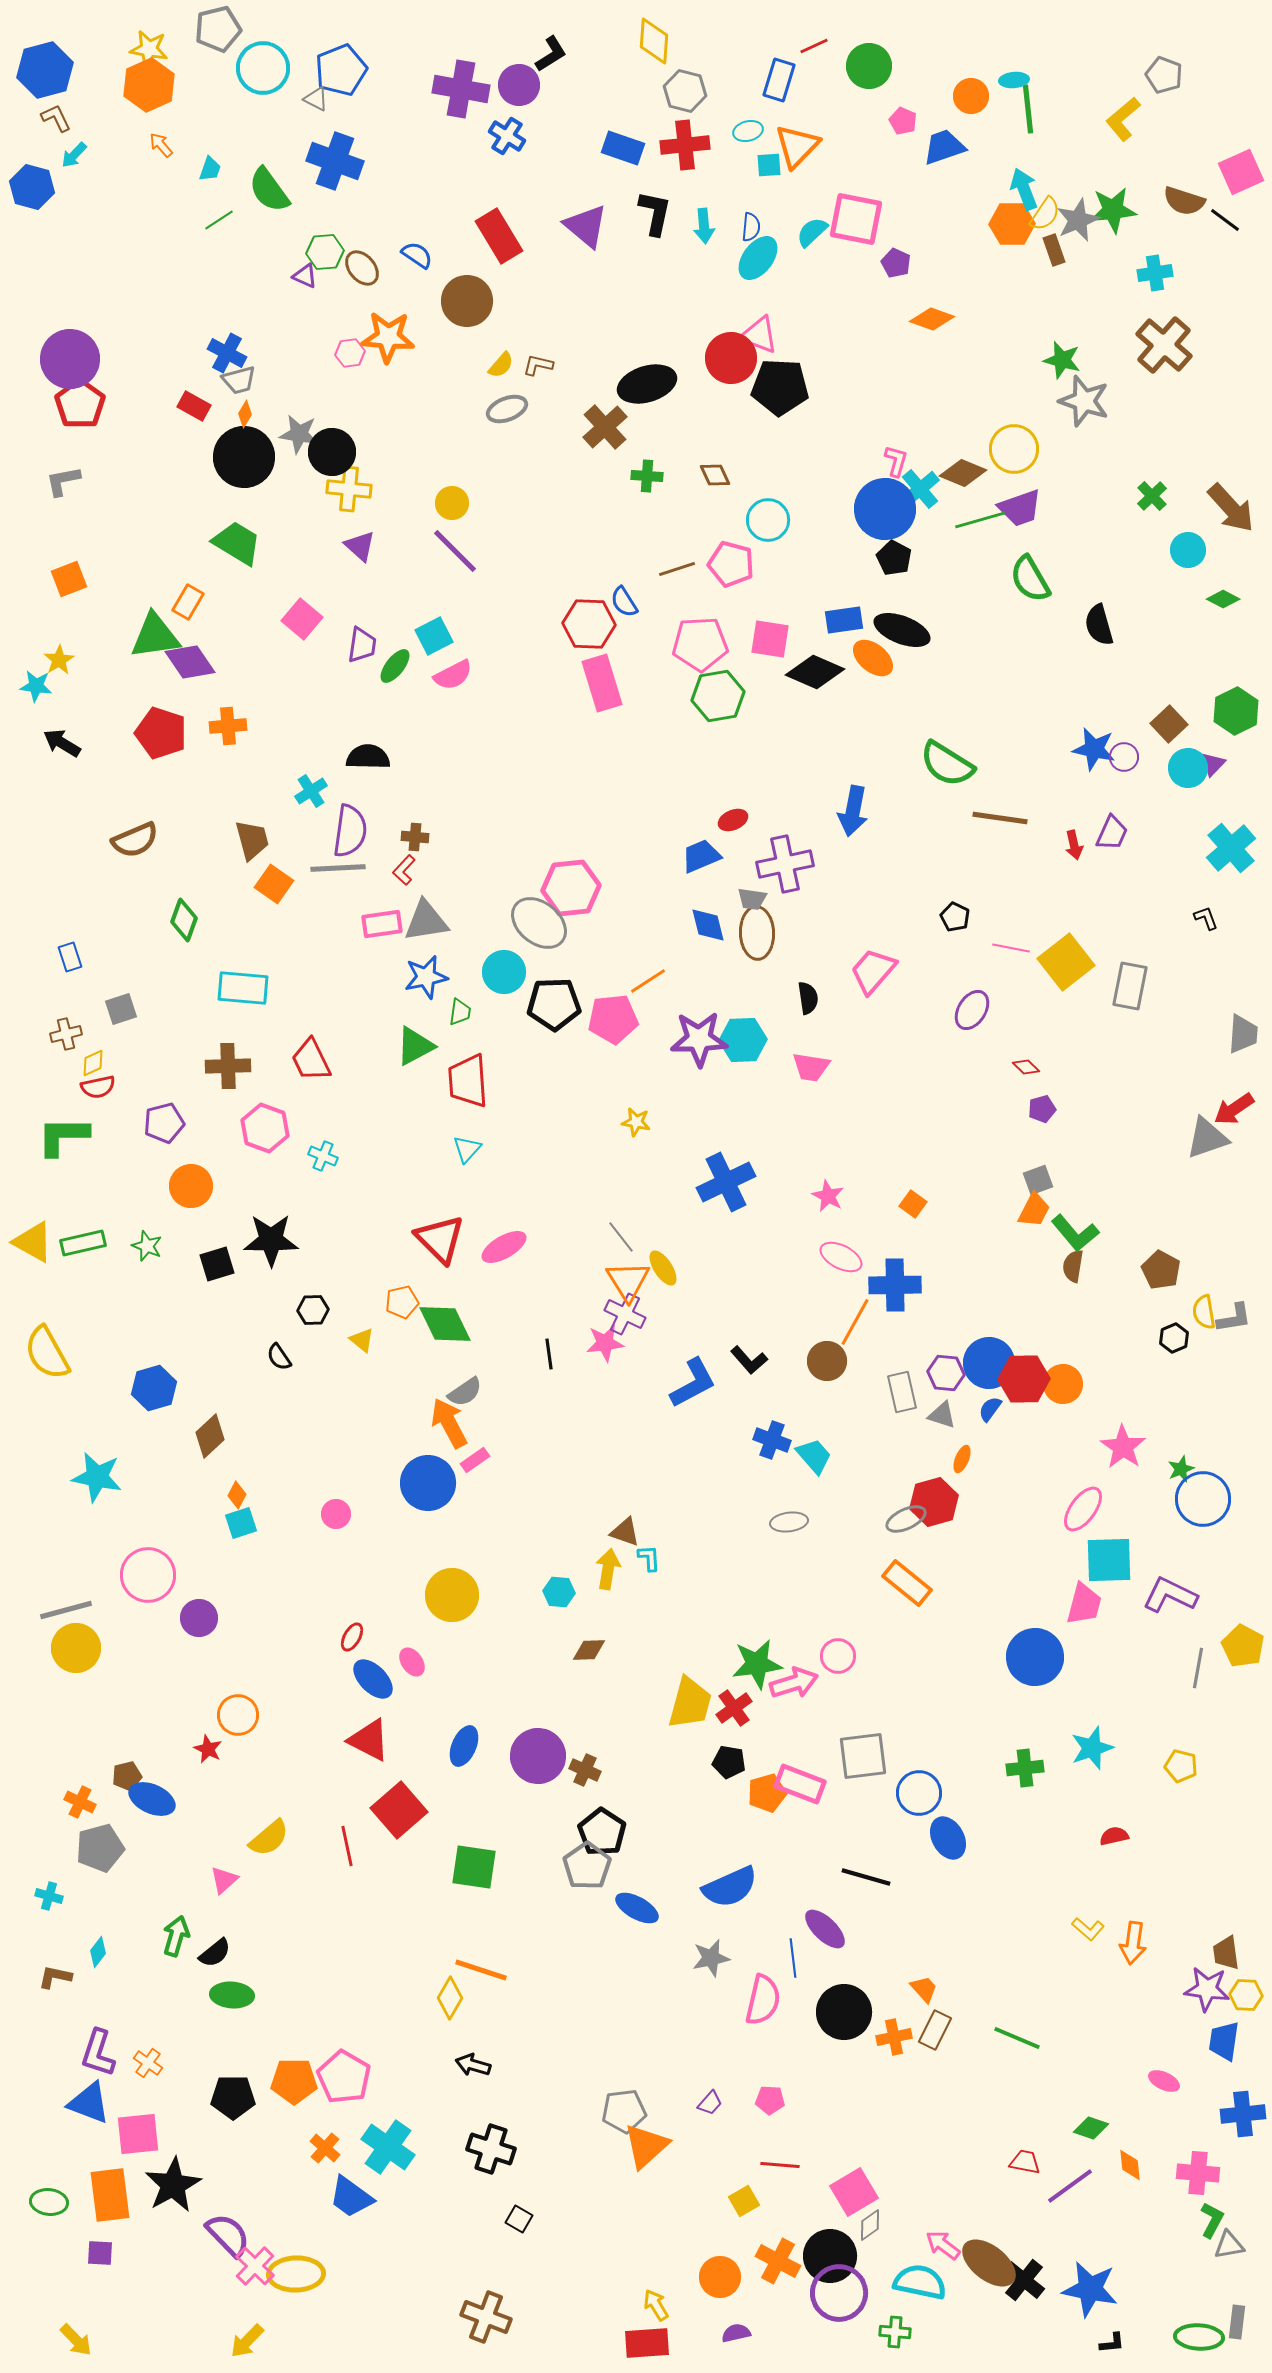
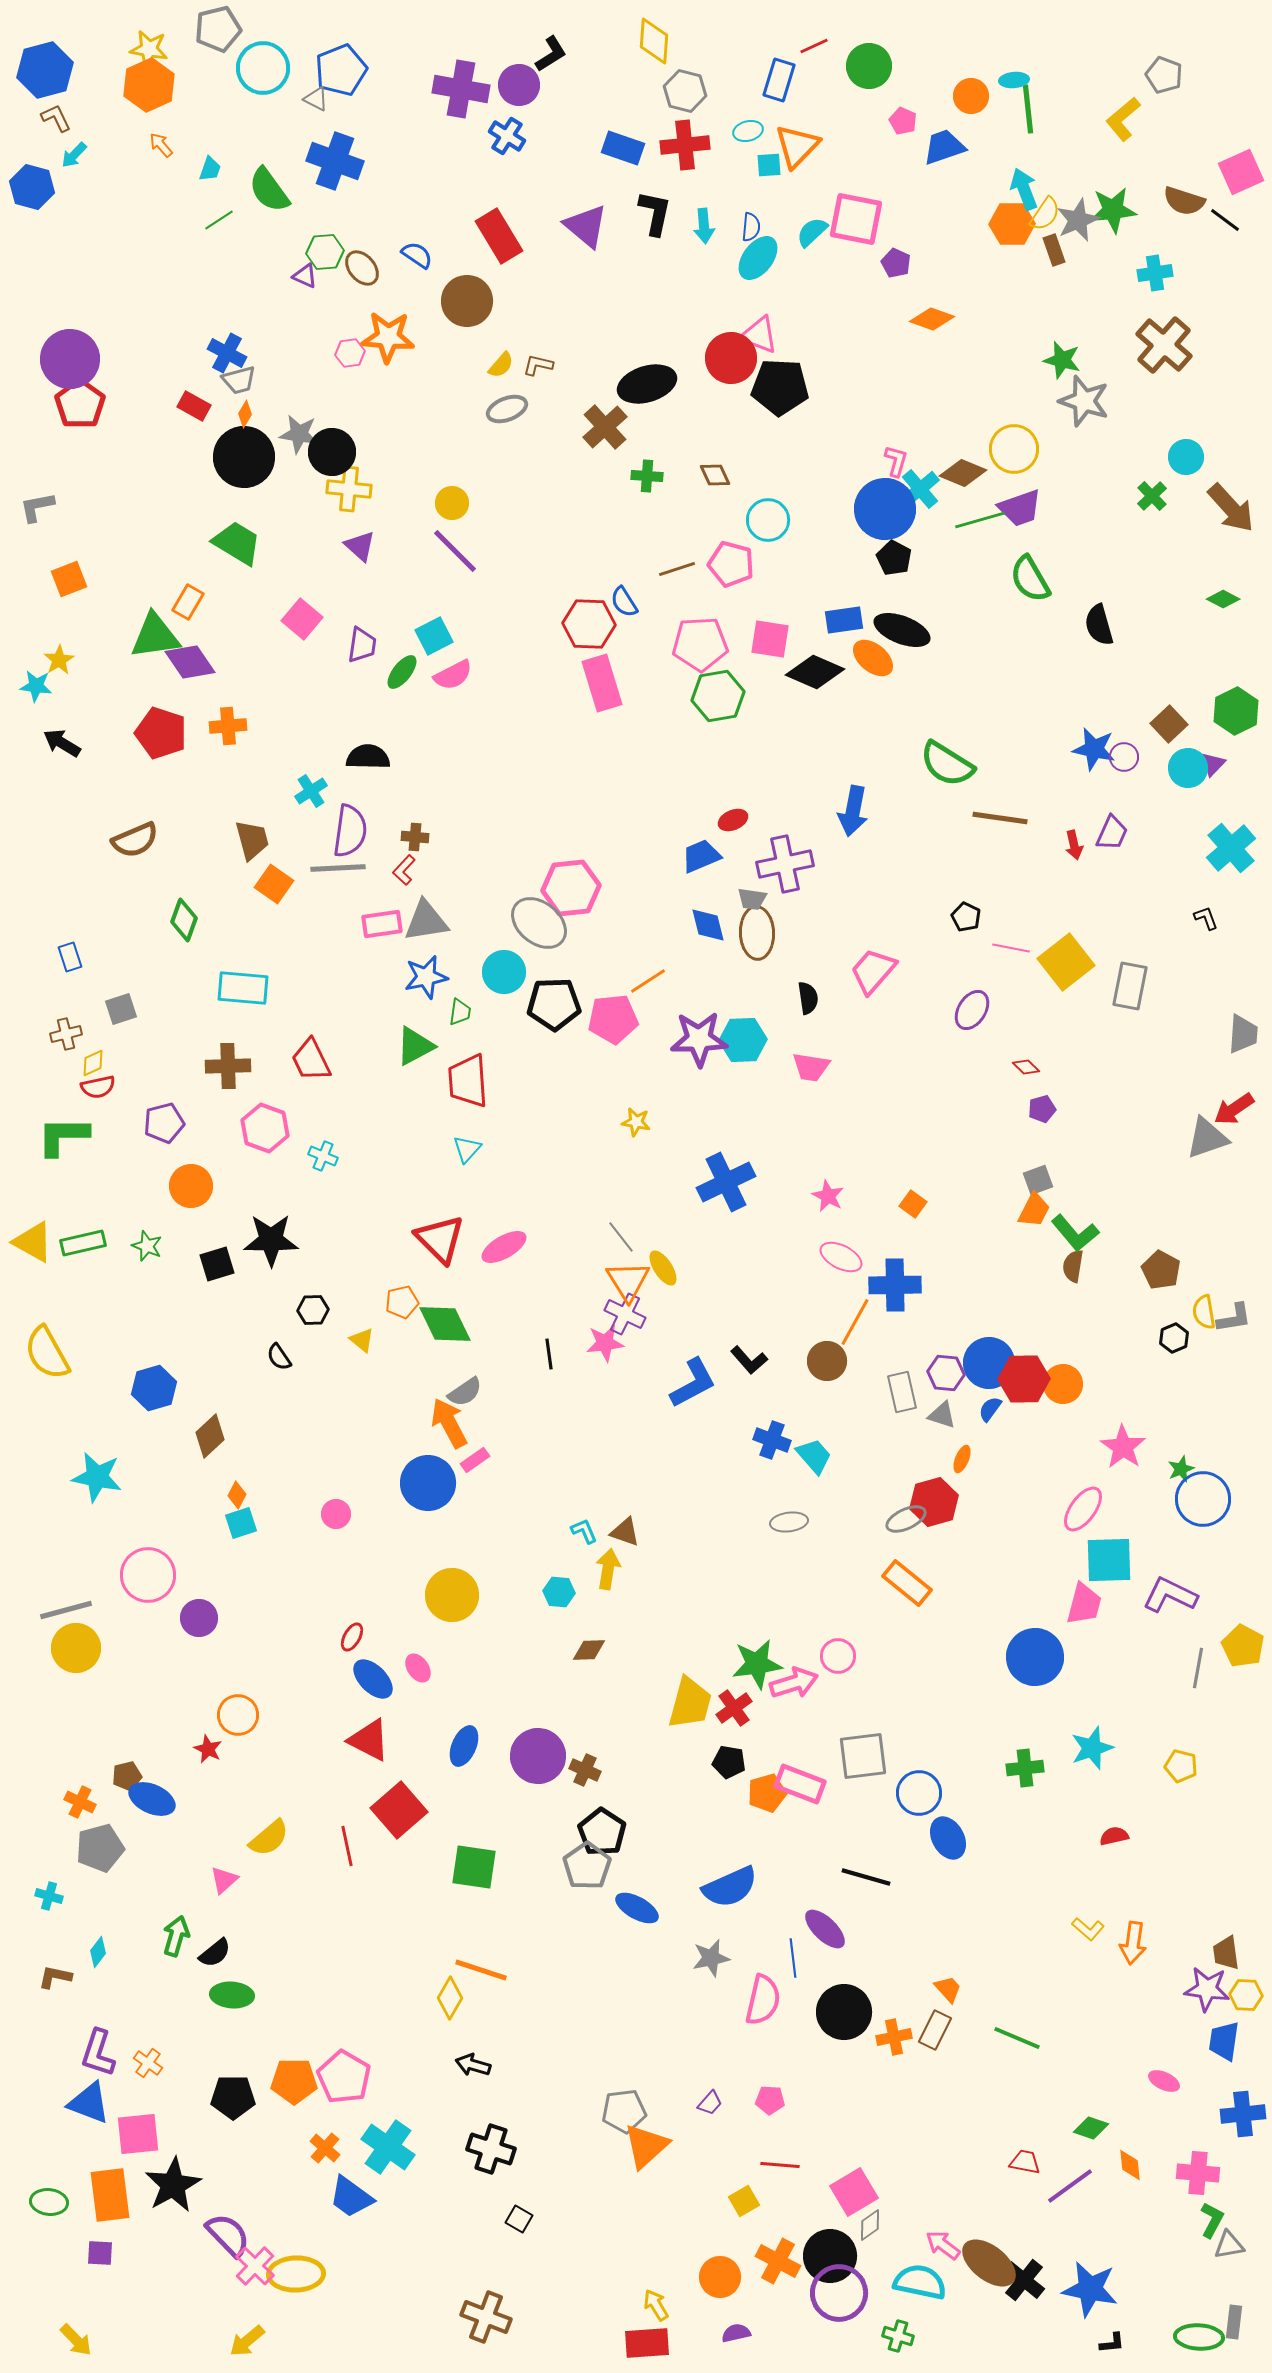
gray L-shape at (63, 481): moved 26 px left, 26 px down
cyan circle at (1188, 550): moved 2 px left, 93 px up
green ellipse at (395, 666): moved 7 px right, 6 px down
black pentagon at (955, 917): moved 11 px right
cyan L-shape at (649, 1558): moved 65 px left, 27 px up; rotated 20 degrees counterclockwise
pink ellipse at (412, 1662): moved 6 px right, 6 px down
orange trapezoid at (924, 1989): moved 24 px right
gray rectangle at (1237, 2322): moved 3 px left
green cross at (895, 2332): moved 3 px right, 4 px down; rotated 12 degrees clockwise
yellow arrow at (247, 2341): rotated 6 degrees clockwise
